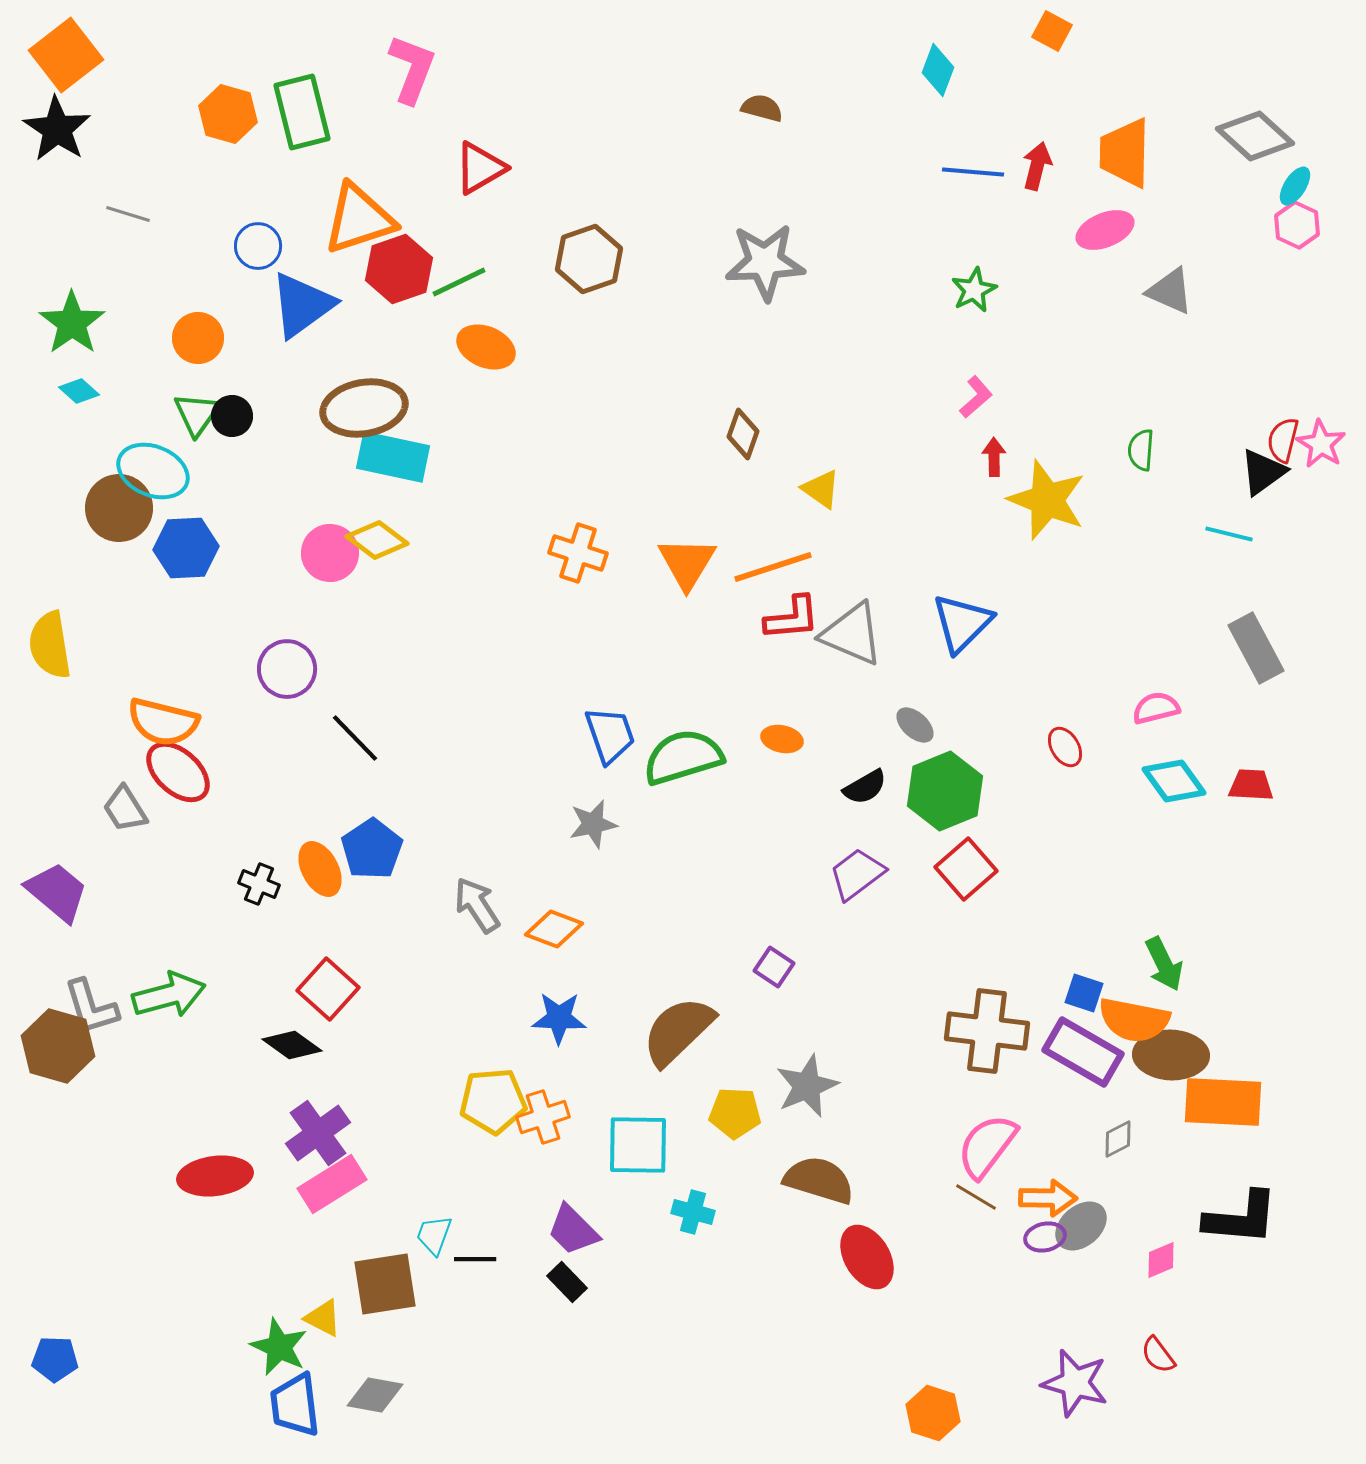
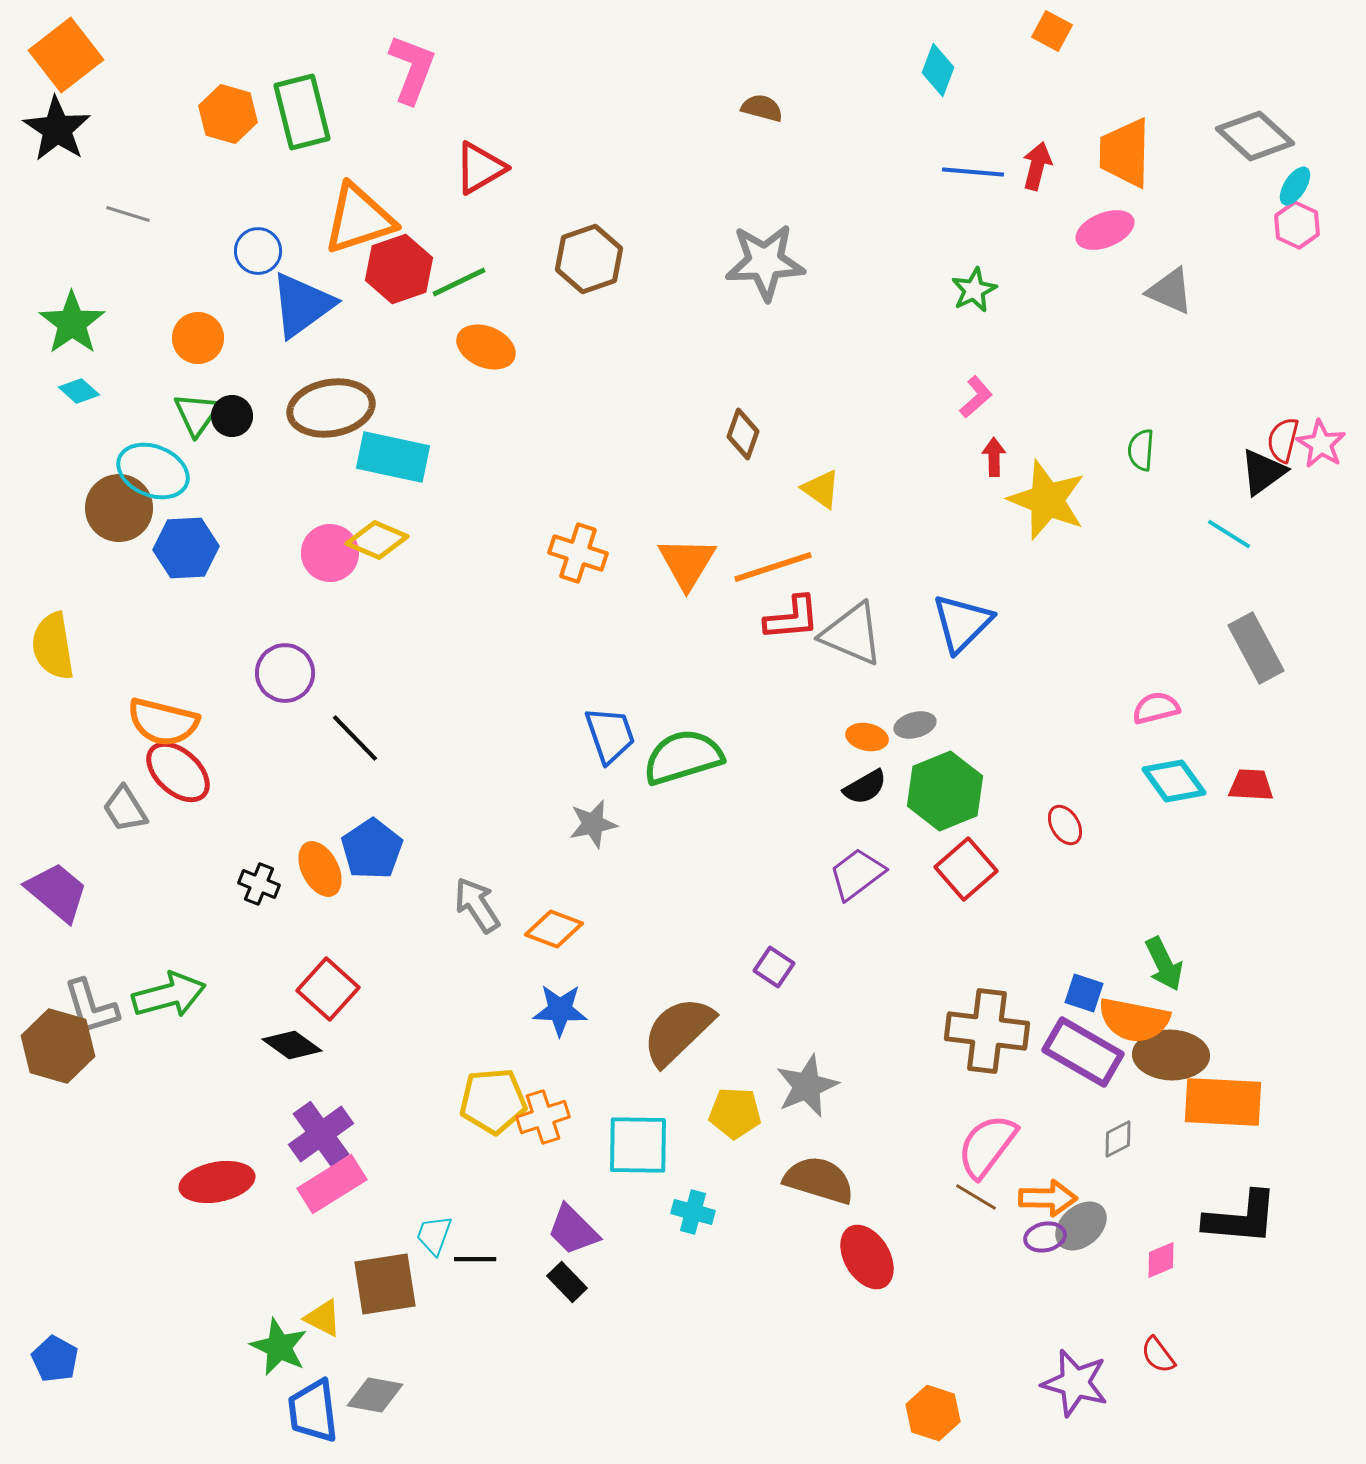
blue circle at (258, 246): moved 5 px down
brown ellipse at (364, 408): moved 33 px left
cyan line at (1229, 534): rotated 18 degrees clockwise
yellow diamond at (377, 540): rotated 14 degrees counterclockwise
yellow semicircle at (50, 645): moved 3 px right, 1 px down
purple circle at (287, 669): moved 2 px left, 4 px down
gray ellipse at (915, 725): rotated 57 degrees counterclockwise
orange ellipse at (782, 739): moved 85 px right, 2 px up
red ellipse at (1065, 747): moved 78 px down
blue star at (559, 1018): moved 1 px right, 8 px up
purple cross at (318, 1133): moved 3 px right, 1 px down
red ellipse at (215, 1176): moved 2 px right, 6 px down; rotated 4 degrees counterclockwise
blue pentagon at (55, 1359): rotated 27 degrees clockwise
blue trapezoid at (295, 1405): moved 18 px right, 6 px down
